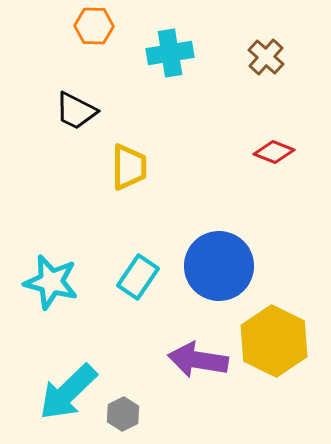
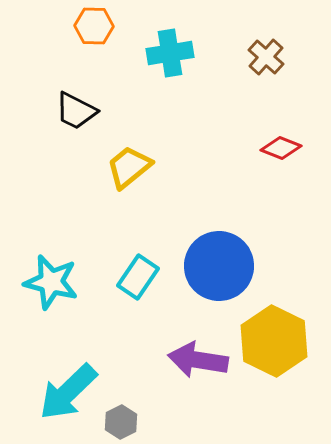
red diamond: moved 7 px right, 4 px up
yellow trapezoid: rotated 129 degrees counterclockwise
gray hexagon: moved 2 px left, 8 px down
